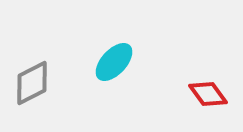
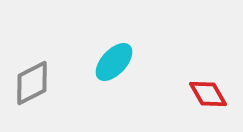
red diamond: rotated 6 degrees clockwise
